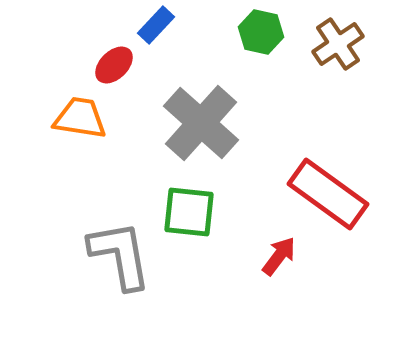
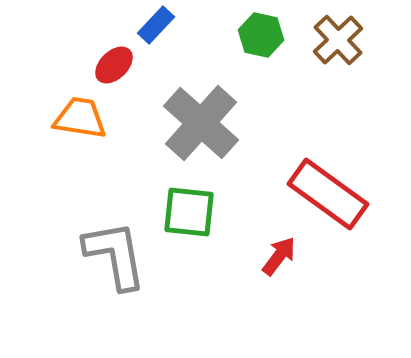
green hexagon: moved 3 px down
brown cross: moved 4 px up; rotated 9 degrees counterclockwise
gray L-shape: moved 5 px left
